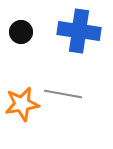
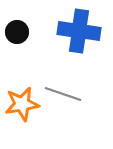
black circle: moved 4 px left
gray line: rotated 9 degrees clockwise
